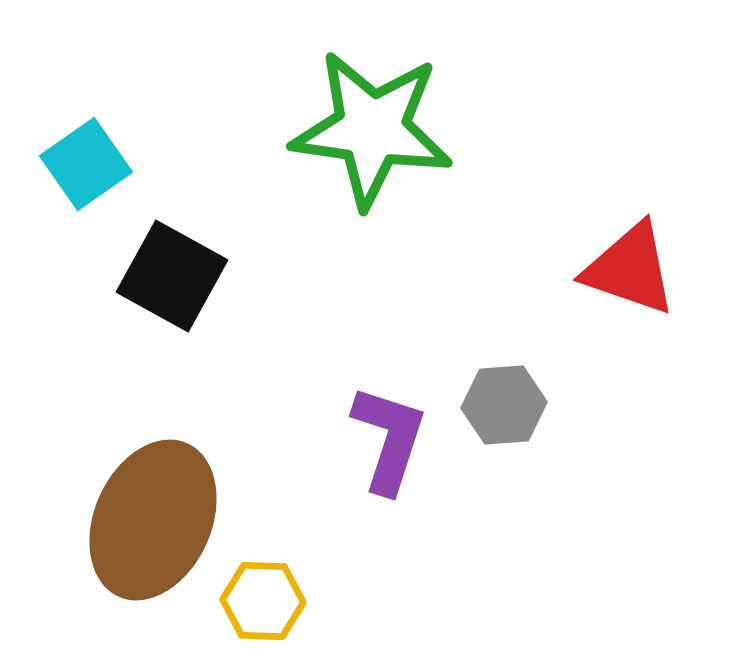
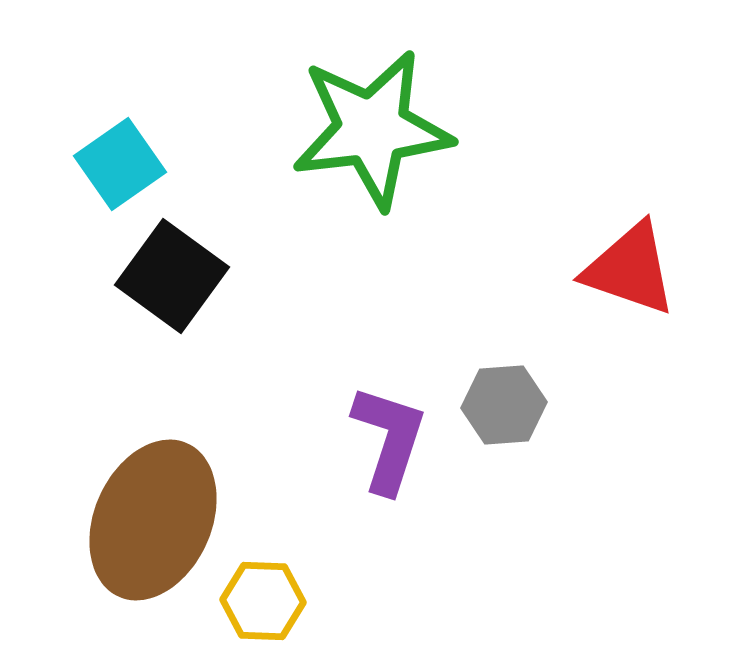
green star: rotated 15 degrees counterclockwise
cyan square: moved 34 px right
black square: rotated 7 degrees clockwise
